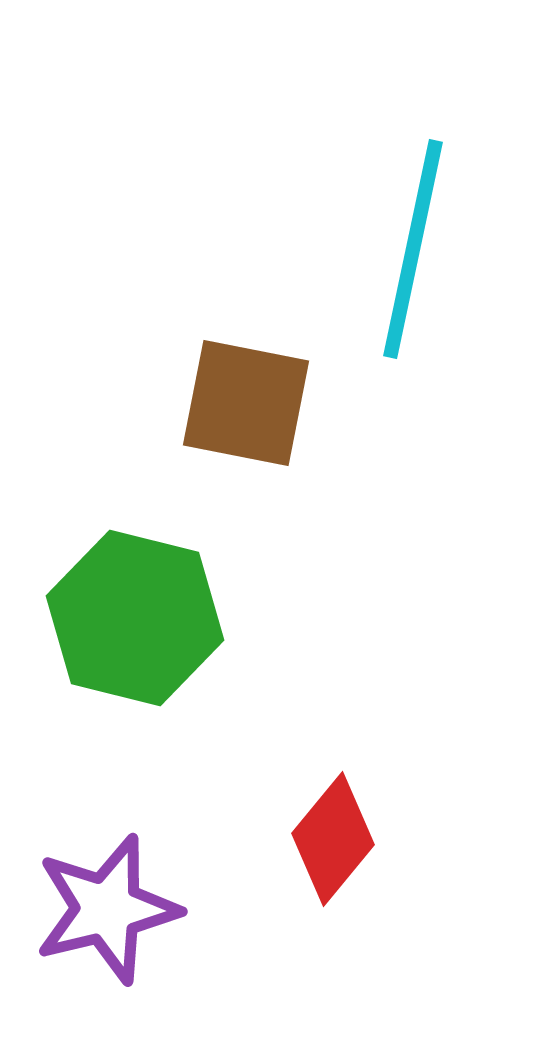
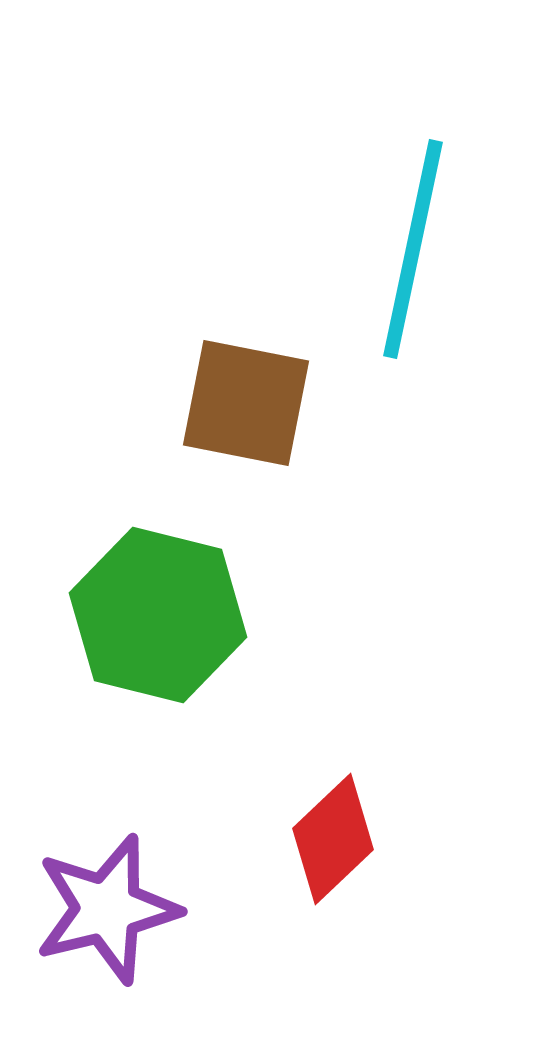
green hexagon: moved 23 px right, 3 px up
red diamond: rotated 7 degrees clockwise
